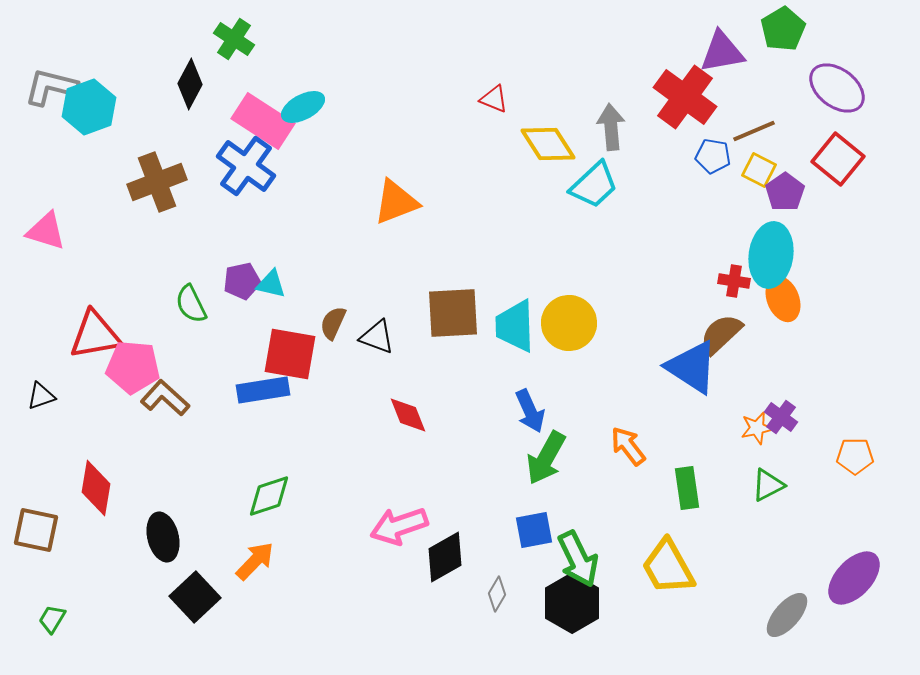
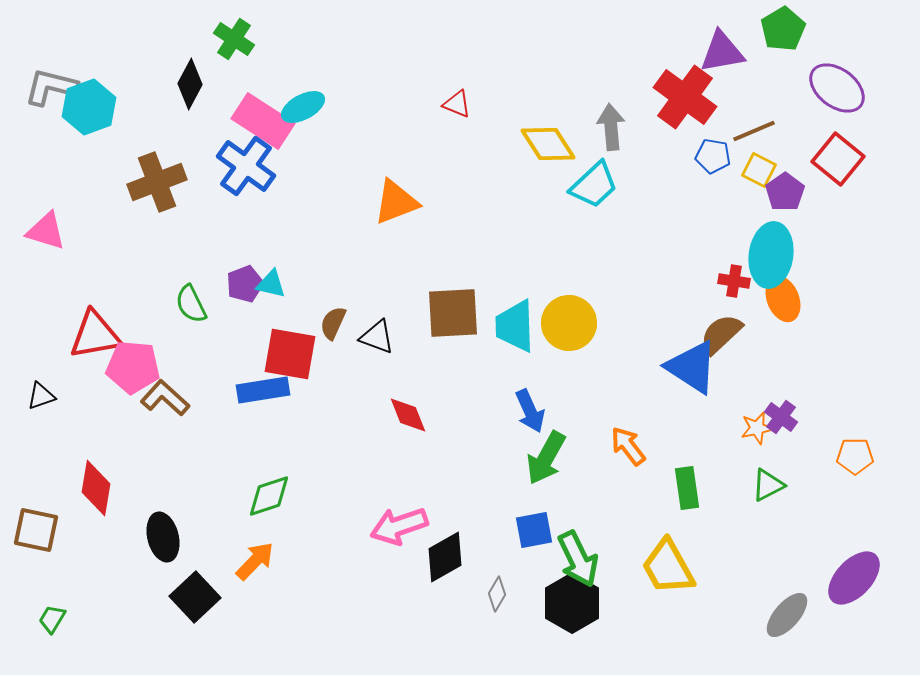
red triangle at (494, 99): moved 37 px left, 5 px down
purple pentagon at (242, 281): moved 3 px right, 3 px down; rotated 9 degrees counterclockwise
